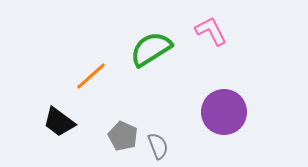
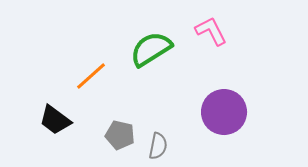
black trapezoid: moved 4 px left, 2 px up
gray pentagon: moved 3 px left, 1 px up; rotated 12 degrees counterclockwise
gray semicircle: rotated 32 degrees clockwise
